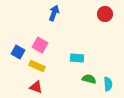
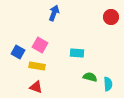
red circle: moved 6 px right, 3 px down
cyan rectangle: moved 5 px up
yellow rectangle: rotated 14 degrees counterclockwise
green semicircle: moved 1 px right, 2 px up
